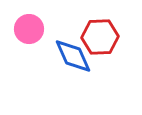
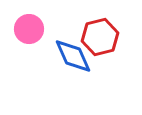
red hexagon: rotated 12 degrees counterclockwise
